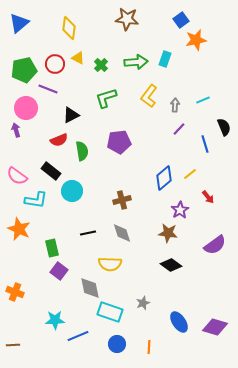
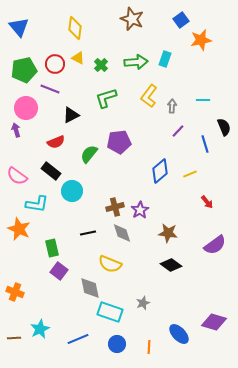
brown star at (127, 19): moved 5 px right; rotated 15 degrees clockwise
blue triangle at (19, 23): moved 4 px down; rotated 30 degrees counterclockwise
yellow diamond at (69, 28): moved 6 px right
orange star at (196, 40): moved 5 px right
purple line at (48, 89): moved 2 px right
cyan line at (203, 100): rotated 24 degrees clockwise
gray arrow at (175, 105): moved 3 px left, 1 px down
purple line at (179, 129): moved 1 px left, 2 px down
red semicircle at (59, 140): moved 3 px left, 2 px down
green semicircle at (82, 151): moved 7 px right, 3 px down; rotated 132 degrees counterclockwise
yellow line at (190, 174): rotated 16 degrees clockwise
blue diamond at (164, 178): moved 4 px left, 7 px up
red arrow at (208, 197): moved 1 px left, 5 px down
cyan L-shape at (36, 200): moved 1 px right, 4 px down
brown cross at (122, 200): moved 7 px left, 7 px down
purple star at (180, 210): moved 40 px left
yellow semicircle at (110, 264): rotated 20 degrees clockwise
cyan star at (55, 320): moved 15 px left, 9 px down; rotated 24 degrees counterclockwise
blue ellipse at (179, 322): moved 12 px down; rotated 10 degrees counterclockwise
purple diamond at (215, 327): moved 1 px left, 5 px up
blue line at (78, 336): moved 3 px down
brown line at (13, 345): moved 1 px right, 7 px up
